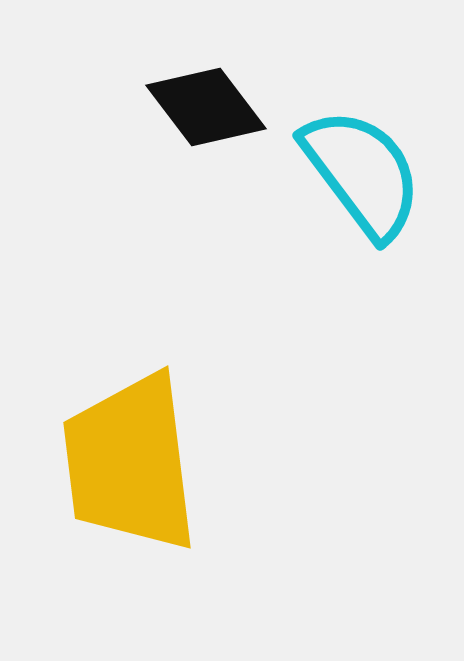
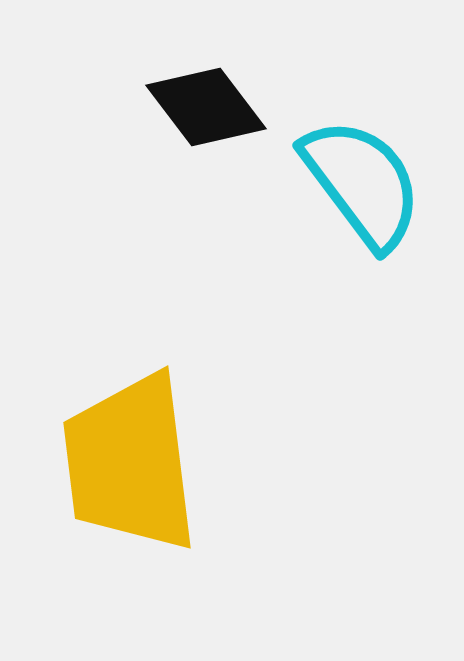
cyan semicircle: moved 10 px down
